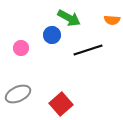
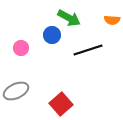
gray ellipse: moved 2 px left, 3 px up
